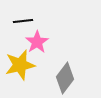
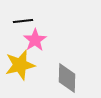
pink star: moved 2 px left, 2 px up
gray diamond: moved 2 px right; rotated 36 degrees counterclockwise
